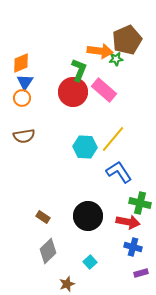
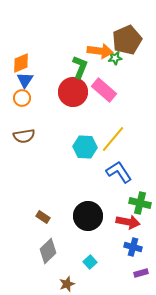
green star: moved 1 px left, 1 px up
green L-shape: moved 1 px right, 3 px up
blue triangle: moved 2 px up
